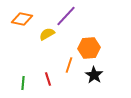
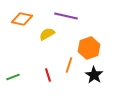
purple line: rotated 60 degrees clockwise
orange hexagon: rotated 15 degrees counterclockwise
red line: moved 4 px up
green line: moved 10 px left, 6 px up; rotated 64 degrees clockwise
